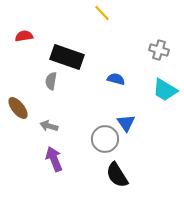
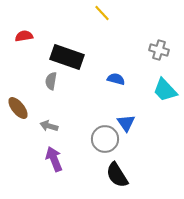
cyan trapezoid: rotated 16 degrees clockwise
